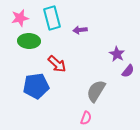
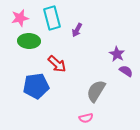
purple arrow: moved 3 px left; rotated 56 degrees counterclockwise
purple semicircle: moved 2 px left; rotated 96 degrees counterclockwise
pink semicircle: rotated 56 degrees clockwise
